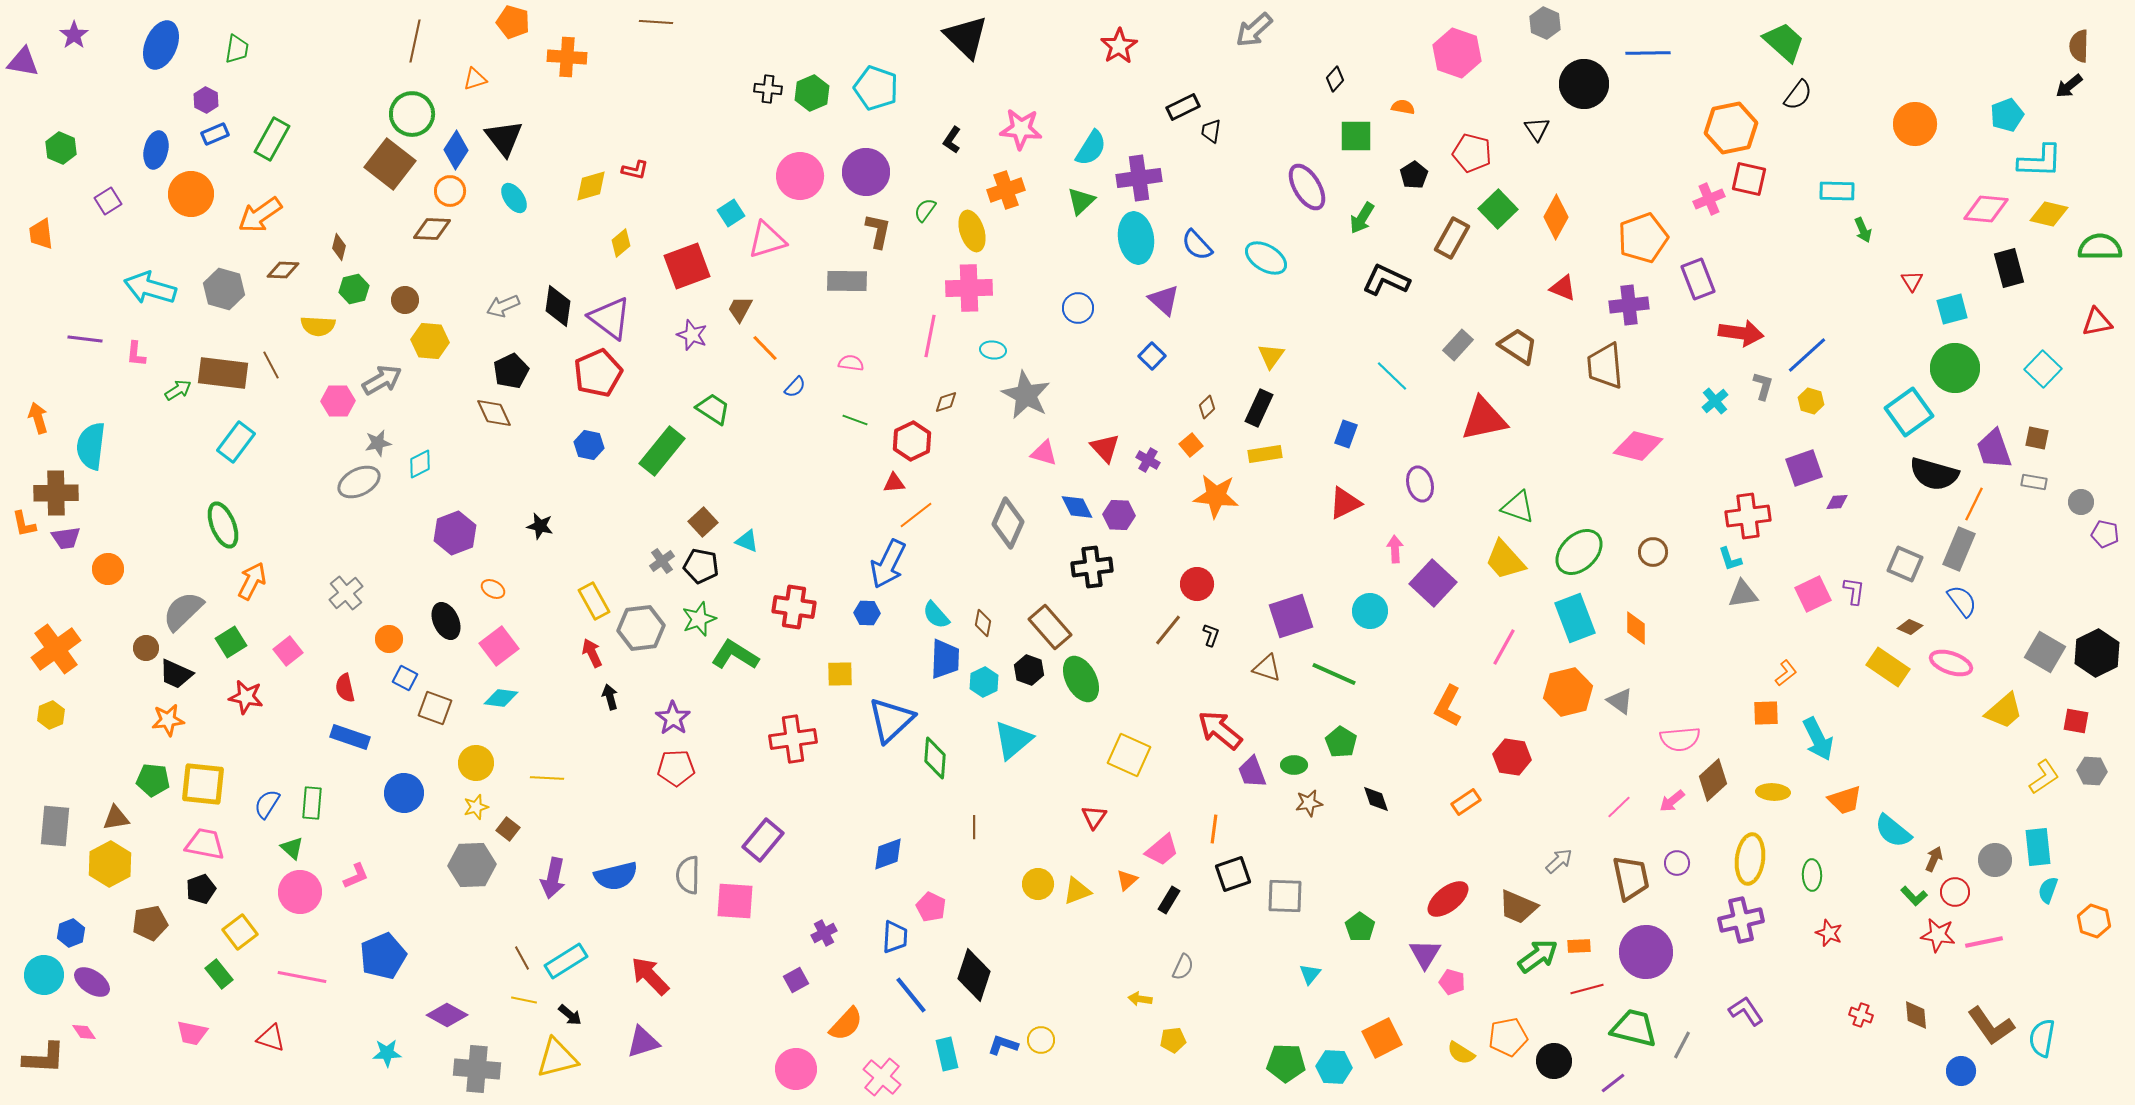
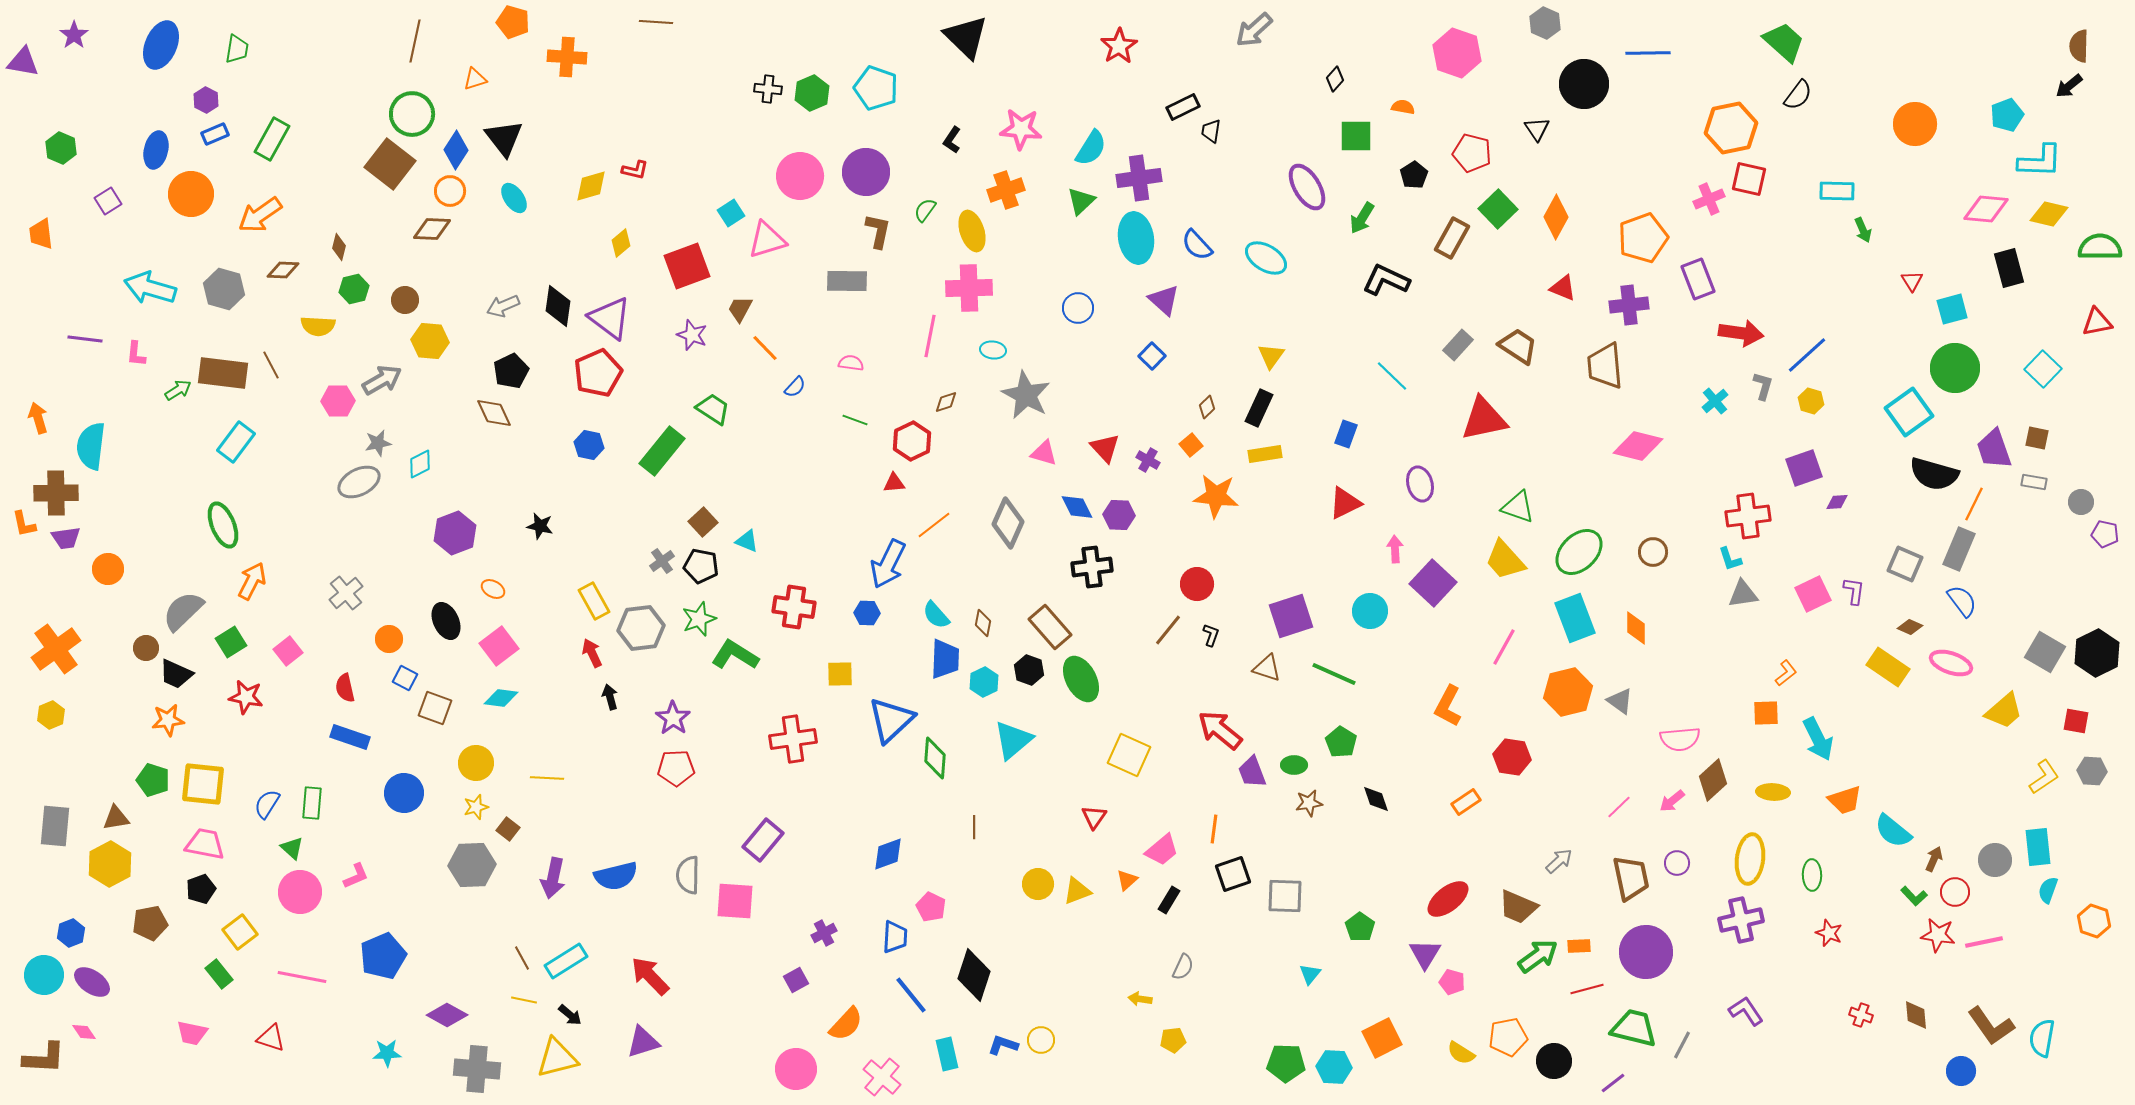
orange line at (916, 515): moved 18 px right, 10 px down
green pentagon at (153, 780): rotated 12 degrees clockwise
